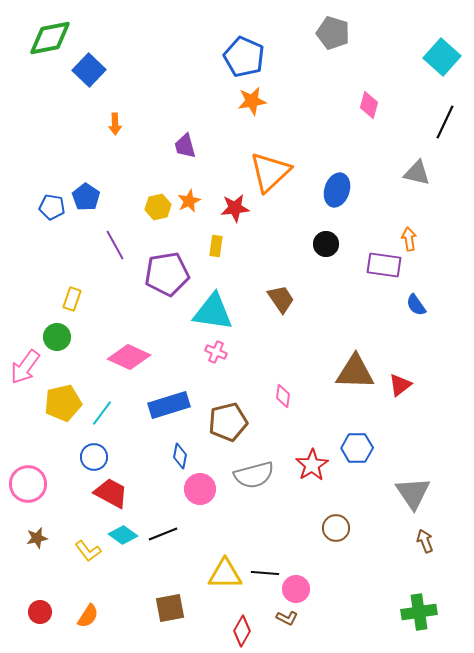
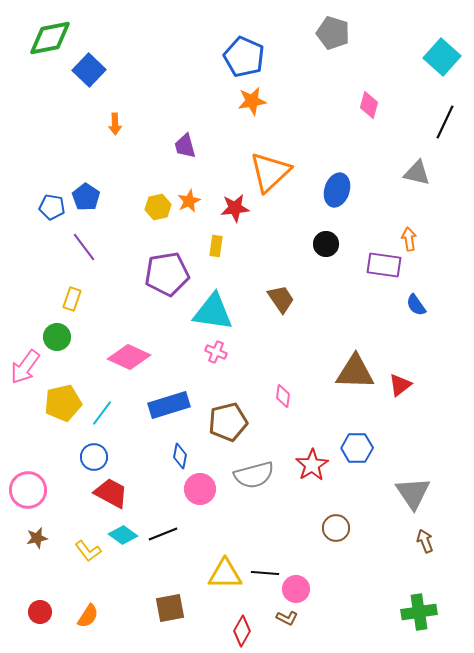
purple line at (115, 245): moved 31 px left, 2 px down; rotated 8 degrees counterclockwise
pink circle at (28, 484): moved 6 px down
